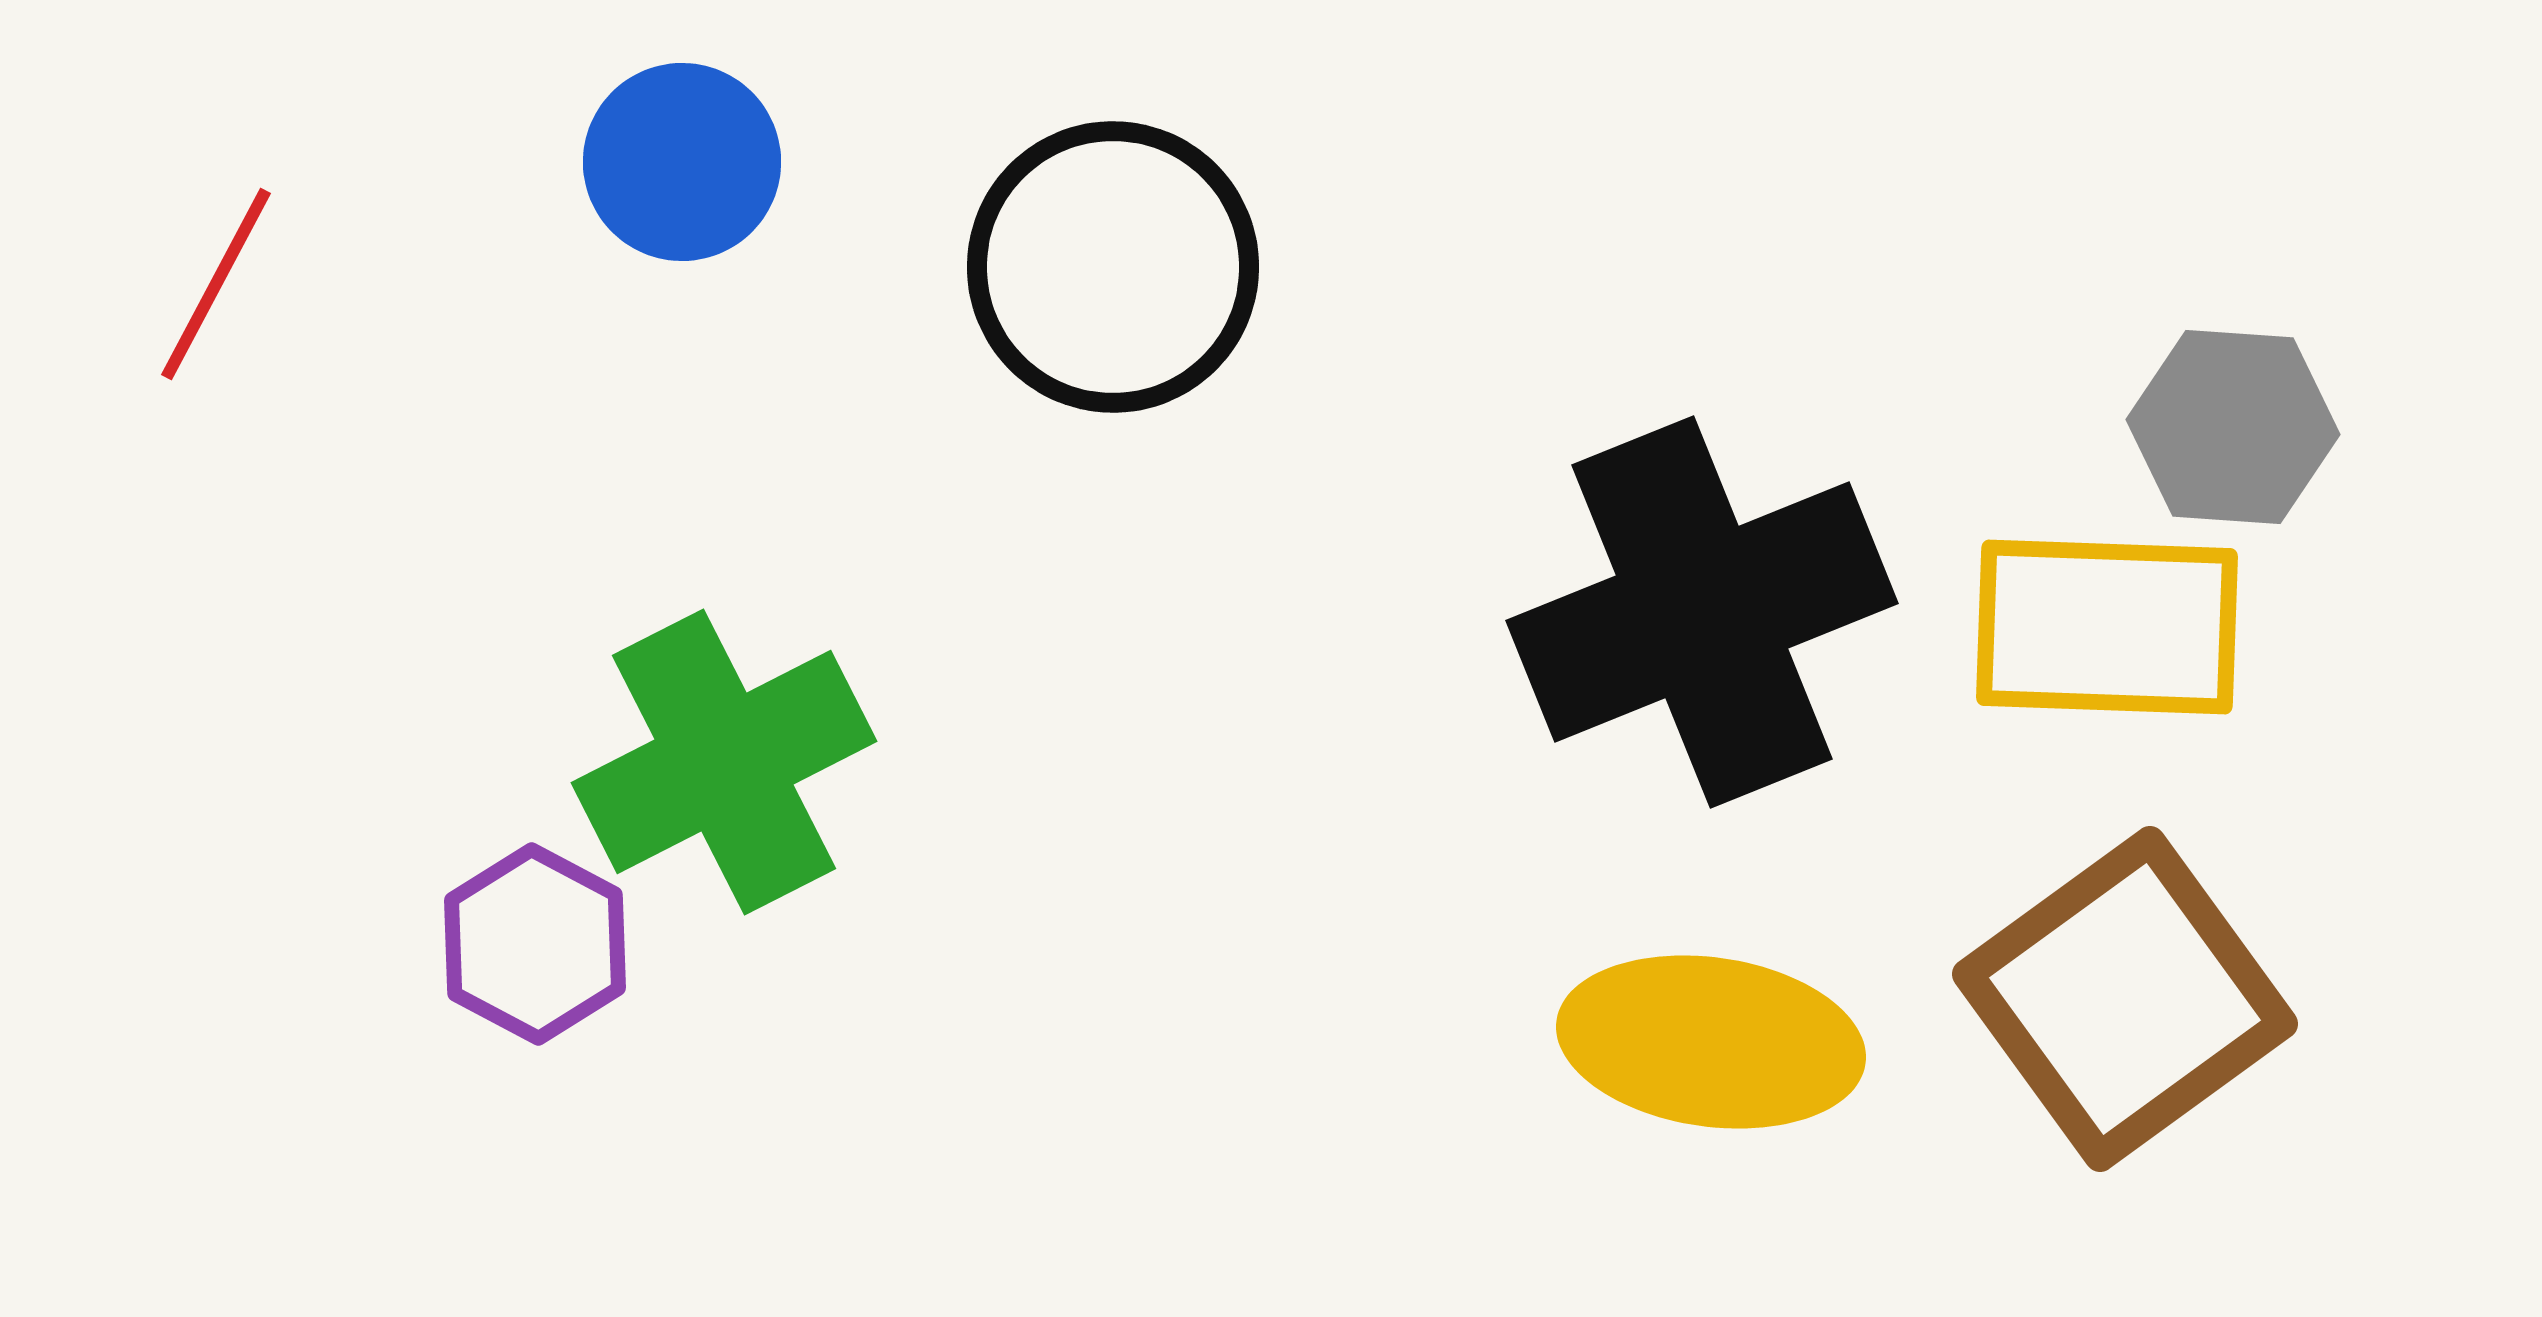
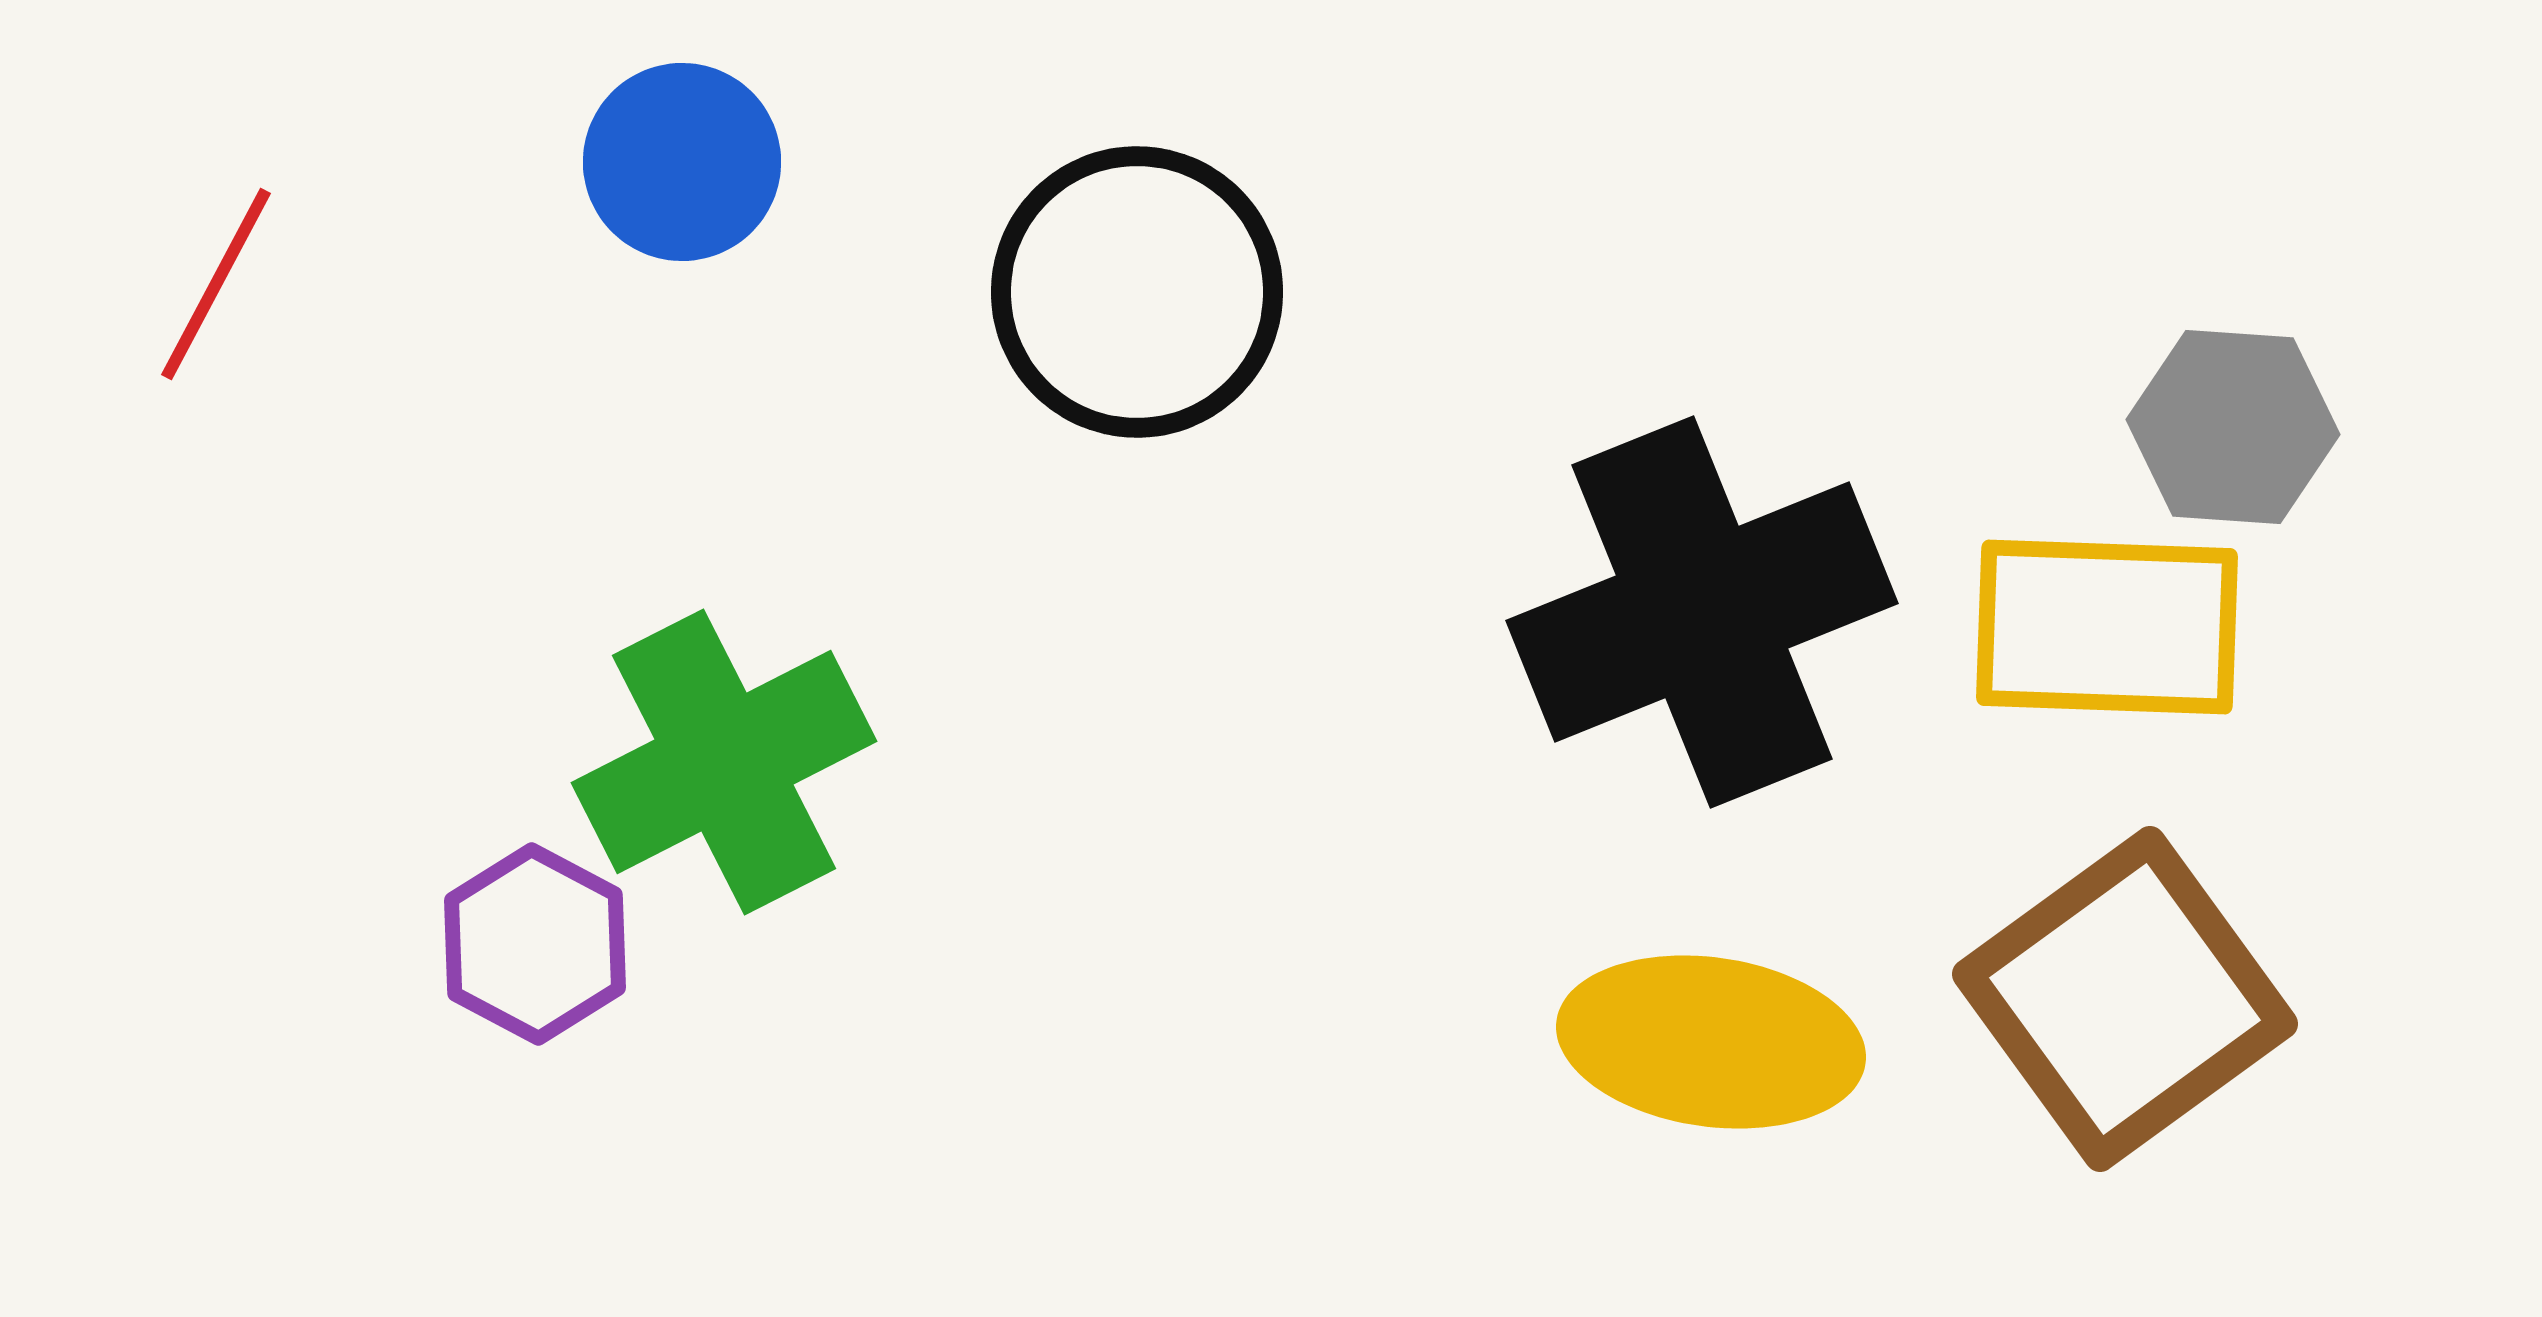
black circle: moved 24 px right, 25 px down
